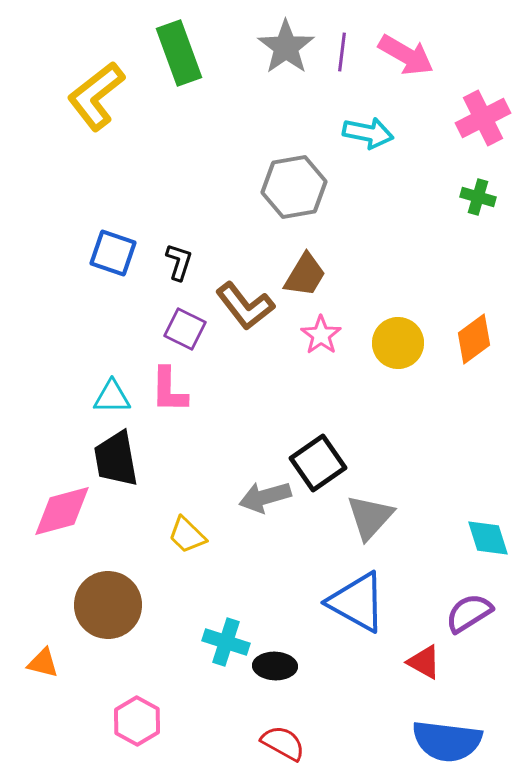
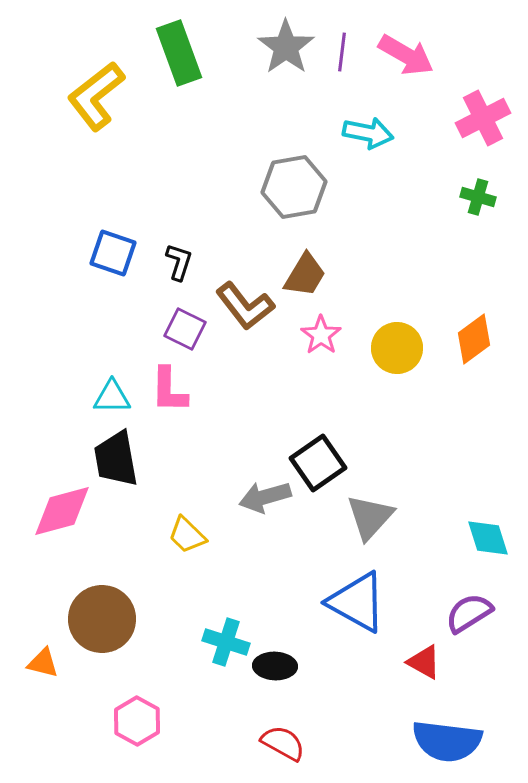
yellow circle: moved 1 px left, 5 px down
brown circle: moved 6 px left, 14 px down
